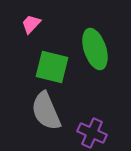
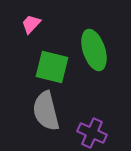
green ellipse: moved 1 px left, 1 px down
gray semicircle: rotated 9 degrees clockwise
